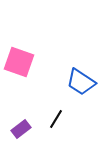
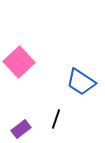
pink square: rotated 28 degrees clockwise
black line: rotated 12 degrees counterclockwise
